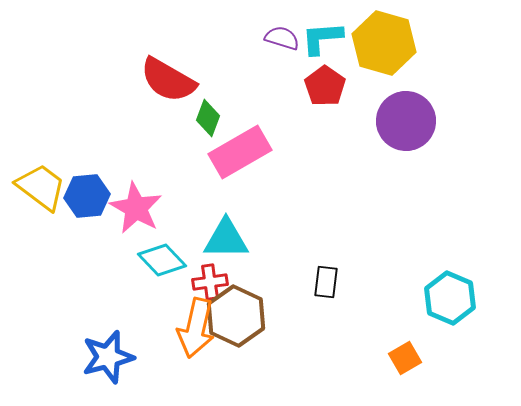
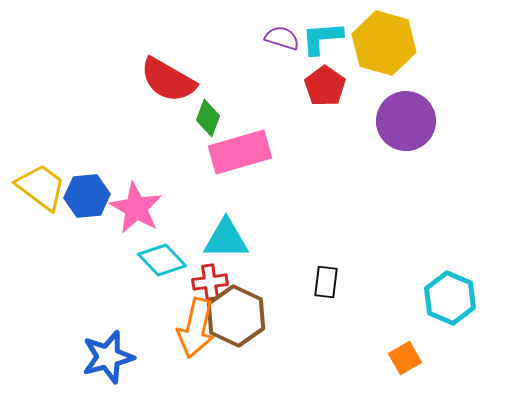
pink rectangle: rotated 14 degrees clockwise
